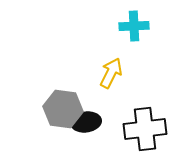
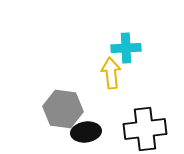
cyan cross: moved 8 px left, 22 px down
yellow arrow: rotated 32 degrees counterclockwise
black ellipse: moved 10 px down
